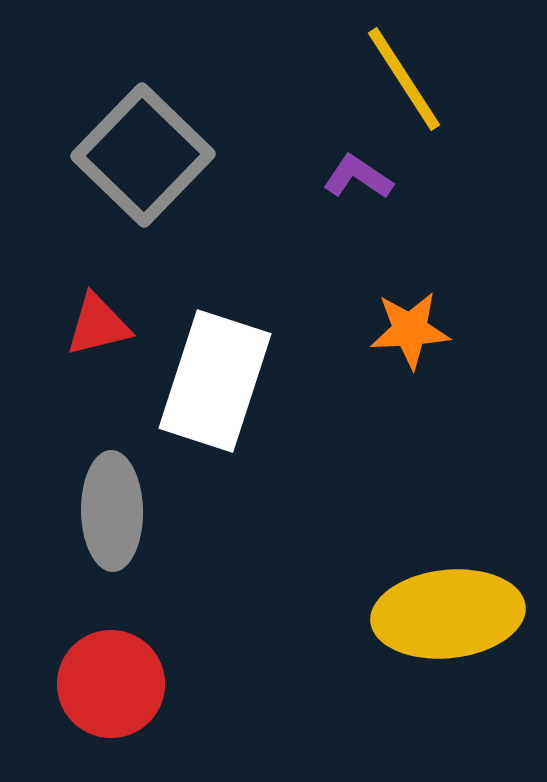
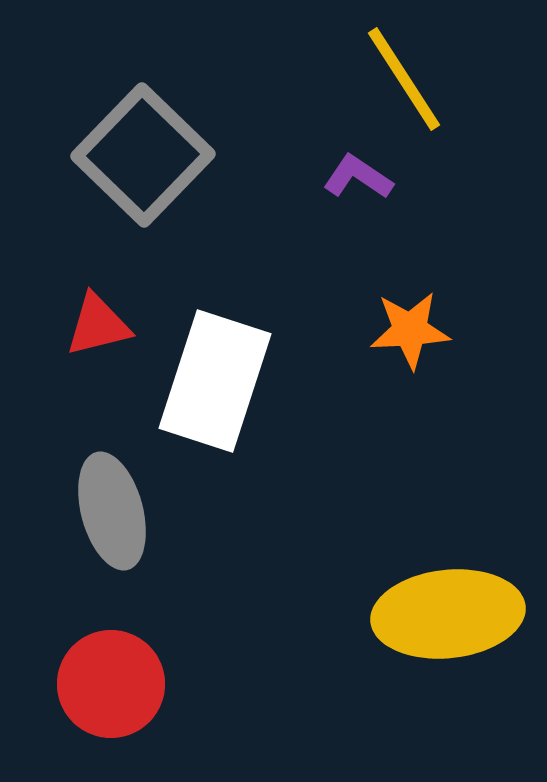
gray ellipse: rotated 14 degrees counterclockwise
